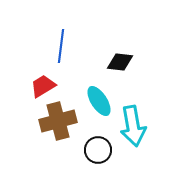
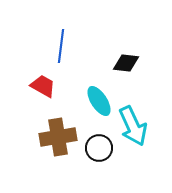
black diamond: moved 6 px right, 1 px down
red trapezoid: rotated 60 degrees clockwise
brown cross: moved 16 px down; rotated 6 degrees clockwise
cyan arrow: rotated 15 degrees counterclockwise
black circle: moved 1 px right, 2 px up
